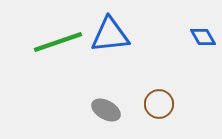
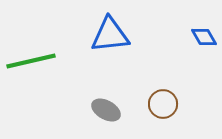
blue diamond: moved 1 px right
green line: moved 27 px left, 19 px down; rotated 6 degrees clockwise
brown circle: moved 4 px right
